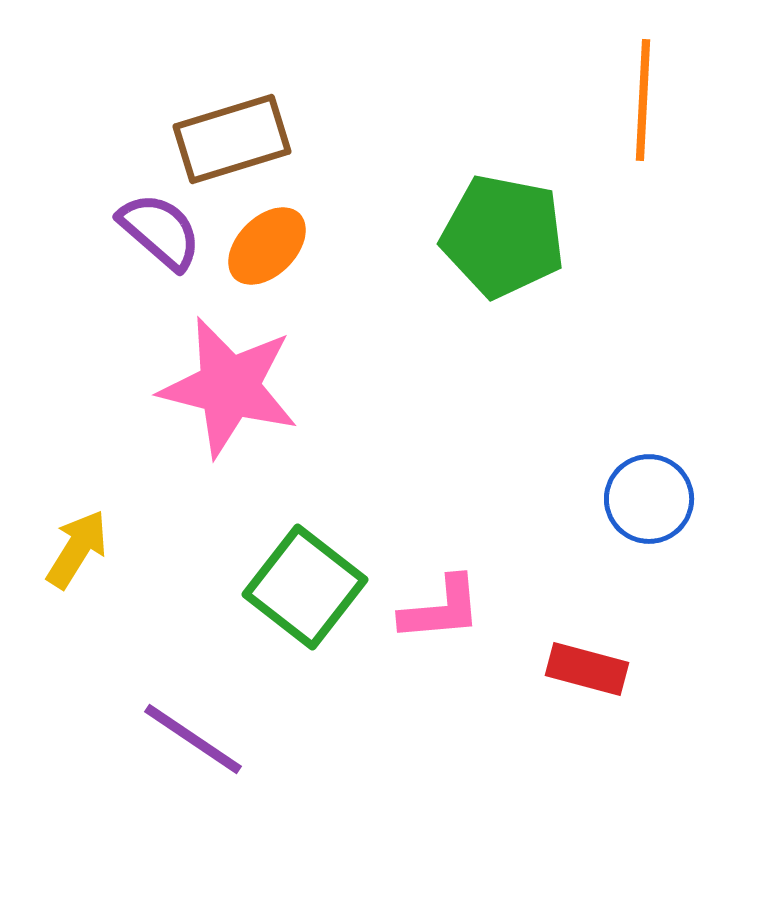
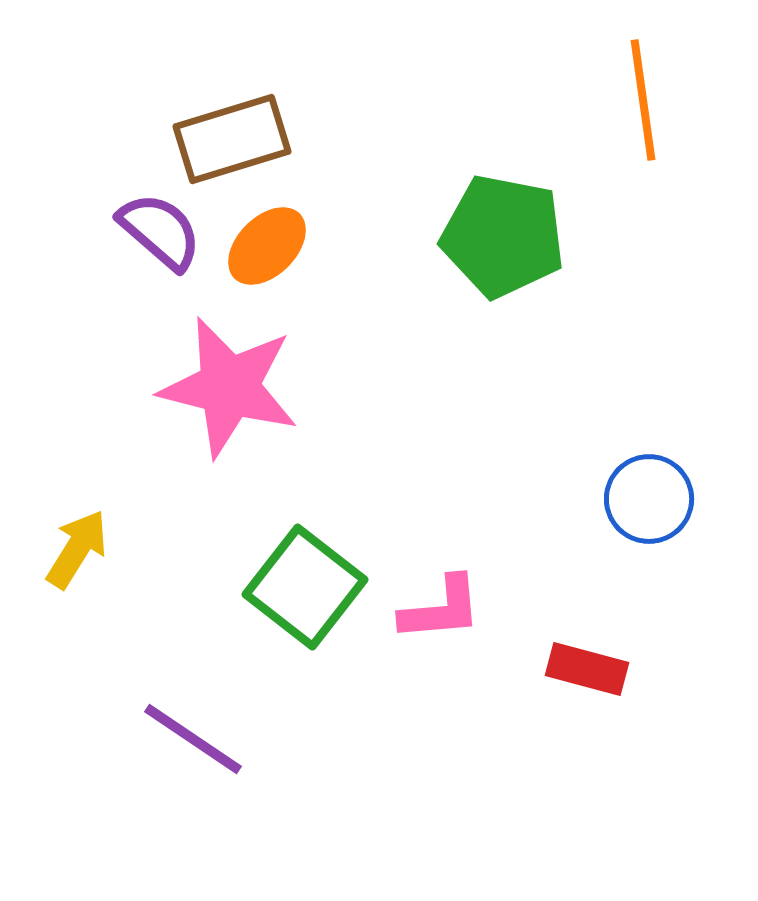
orange line: rotated 11 degrees counterclockwise
